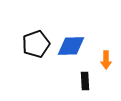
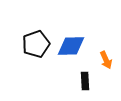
orange arrow: rotated 24 degrees counterclockwise
